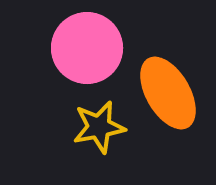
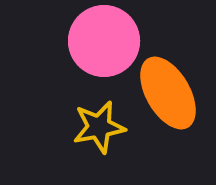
pink circle: moved 17 px right, 7 px up
